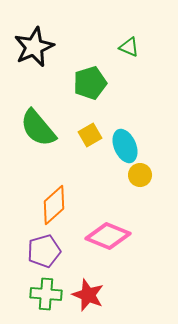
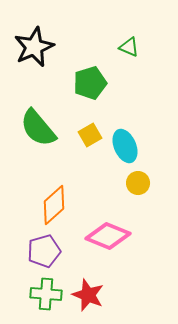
yellow circle: moved 2 px left, 8 px down
